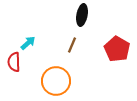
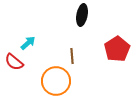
brown line: moved 11 px down; rotated 28 degrees counterclockwise
red pentagon: rotated 10 degrees clockwise
red semicircle: rotated 48 degrees counterclockwise
